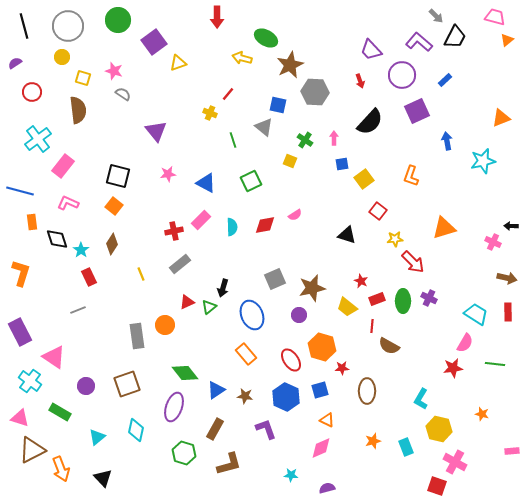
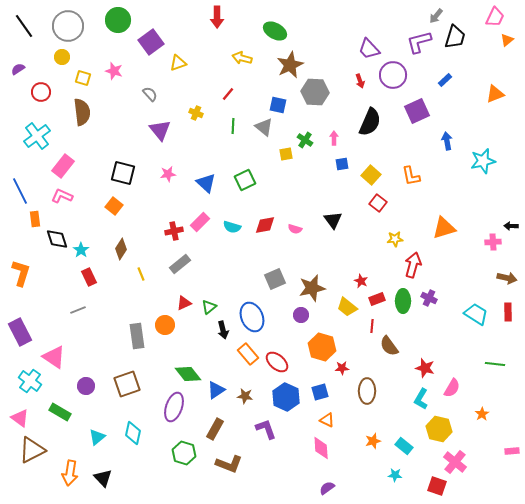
gray arrow at (436, 16): rotated 84 degrees clockwise
pink trapezoid at (495, 17): rotated 100 degrees clockwise
black line at (24, 26): rotated 20 degrees counterclockwise
black trapezoid at (455, 37): rotated 10 degrees counterclockwise
green ellipse at (266, 38): moved 9 px right, 7 px up
purple square at (154, 42): moved 3 px left
purple L-shape at (419, 42): rotated 56 degrees counterclockwise
purple trapezoid at (371, 50): moved 2 px left, 1 px up
purple semicircle at (15, 63): moved 3 px right, 6 px down
purple circle at (402, 75): moved 9 px left
red circle at (32, 92): moved 9 px right
gray semicircle at (123, 94): moved 27 px right; rotated 14 degrees clockwise
brown semicircle at (78, 110): moved 4 px right, 2 px down
yellow cross at (210, 113): moved 14 px left
orange triangle at (501, 118): moved 6 px left, 24 px up
black semicircle at (370, 122): rotated 20 degrees counterclockwise
purple triangle at (156, 131): moved 4 px right, 1 px up
cyan cross at (38, 139): moved 1 px left, 3 px up
green line at (233, 140): moved 14 px up; rotated 21 degrees clockwise
yellow square at (290, 161): moved 4 px left, 7 px up; rotated 32 degrees counterclockwise
black square at (118, 176): moved 5 px right, 3 px up
orange L-shape at (411, 176): rotated 30 degrees counterclockwise
yellow square at (364, 179): moved 7 px right, 4 px up; rotated 12 degrees counterclockwise
green square at (251, 181): moved 6 px left, 1 px up
blue triangle at (206, 183): rotated 15 degrees clockwise
blue line at (20, 191): rotated 48 degrees clockwise
pink L-shape at (68, 203): moved 6 px left, 7 px up
red square at (378, 211): moved 8 px up
pink semicircle at (295, 215): moved 14 px down; rotated 48 degrees clockwise
pink rectangle at (201, 220): moved 1 px left, 2 px down
orange rectangle at (32, 222): moved 3 px right, 3 px up
cyan semicircle at (232, 227): rotated 108 degrees clockwise
black triangle at (347, 235): moved 14 px left, 15 px up; rotated 36 degrees clockwise
pink cross at (493, 242): rotated 28 degrees counterclockwise
brown diamond at (112, 244): moved 9 px right, 5 px down
red arrow at (413, 262): moved 3 px down; rotated 120 degrees counterclockwise
black arrow at (223, 288): moved 42 px down; rotated 30 degrees counterclockwise
red triangle at (187, 302): moved 3 px left, 1 px down
blue ellipse at (252, 315): moved 2 px down
purple circle at (299, 315): moved 2 px right
pink semicircle at (465, 343): moved 13 px left, 45 px down
brown semicircle at (389, 346): rotated 25 degrees clockwise
orange rectangle at (246, 354): moved 2 px right
red ellipse at (291, 360): moved 14 px left, 2 px down; rotated 15 degrees counterclockwise
red star at (453, 368): moved 28 px left; rotated 24 degrees clockwise
green diamond at (185, 373): moved 3 px right, 1 px down
blue square at (320, 390): moved 2 px down
orange star at (482, 414): rotated 24 degrees clockwise
pink triangle at (20, 418): rotated 18 degrees clockwise
cyan diamond at (136, 430): moved 3 px left, 3 px down
cyan rectangle at (406, 447): moved 2 px left, 1 px up; rotated 30 degrees counterclockwise
pink diamond at (321, 448): rotated 70 degrees counterclockwise
pink cross at (455, 462): rotated 10 degrees clockwise
brown L-shape at (229, 464): rotated 36 degrees clockwise
orange arrow at (61, 469): moved 9 px right, 4 px down; rotated 30 degrees clockwise
cyan star at (291, 475): moved 104 px right
purple semicircle at (327, 488): rotated 21 degrees counterclockwise
